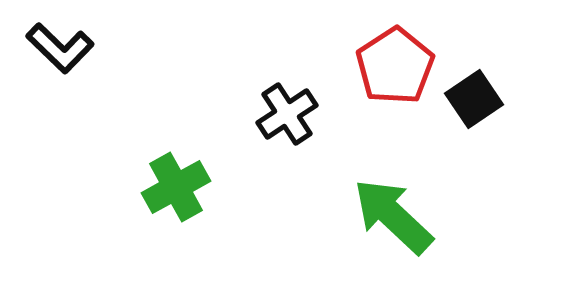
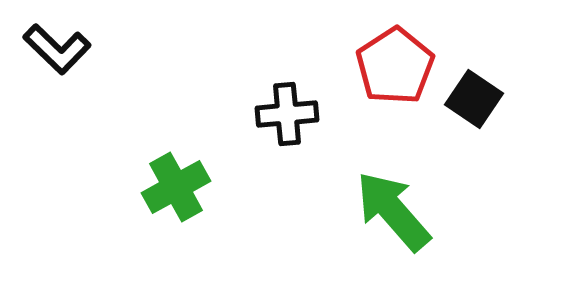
black L-shape: moved 3 px left, 1 px down
black square: rotated 22 degrees counterclockwise
black cross: rotated 28 degrees clockwise
green arrow: moved 5 px up; rotated 6 degrees clockwise
